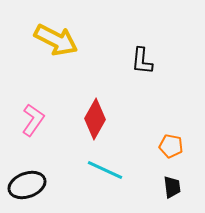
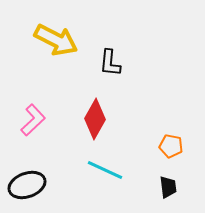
black L-shape: moved 32 px left, 2 px down
pink L-shape: rotated 12 degrees clockwise
black trapezoid: moved 4 px left
